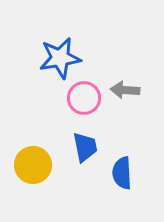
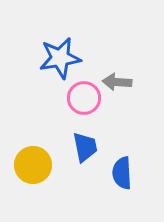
gray arrow: moved 8 px left, 8 px up
